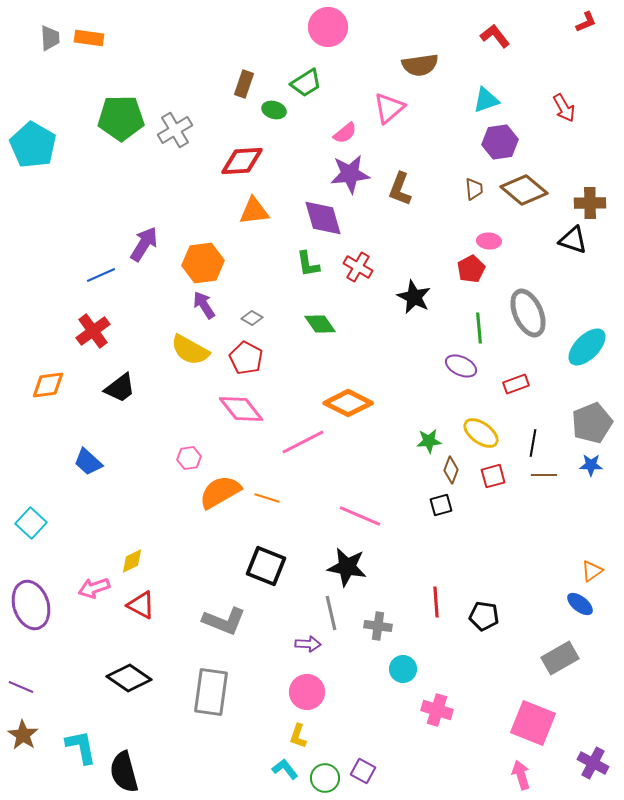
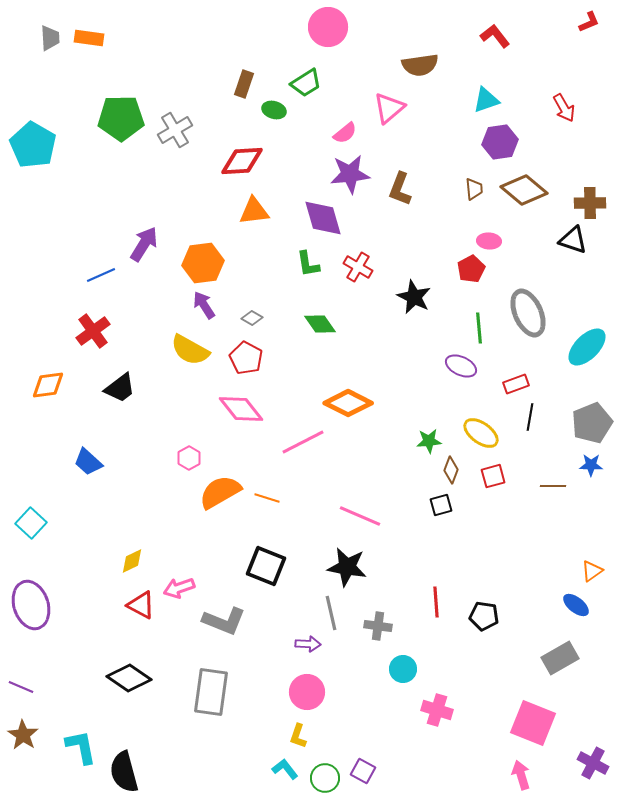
red L-shape at (586, 22): moved 3 px right
black line at (533, 443): moved 3 px left, 26 px up
pink hexagon at (189, 458): rotated 20 degrees counterclockwise
brown line at (544, 475): moved 9 px right, 11 px down
pink arrow at (94, 588): moved 85 px right
blue ellipse at (580, 604): moved 4 px left, 1 px down
